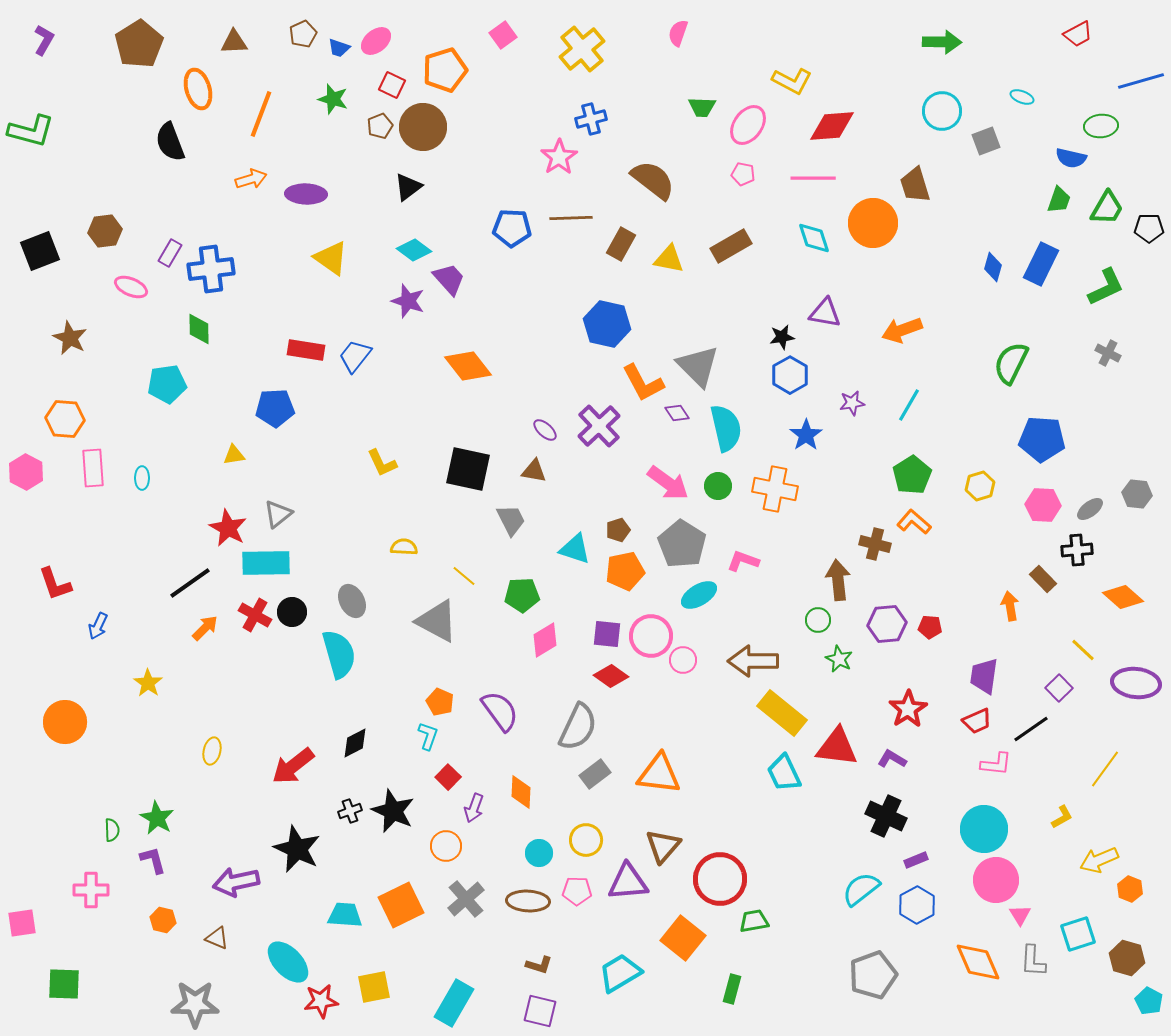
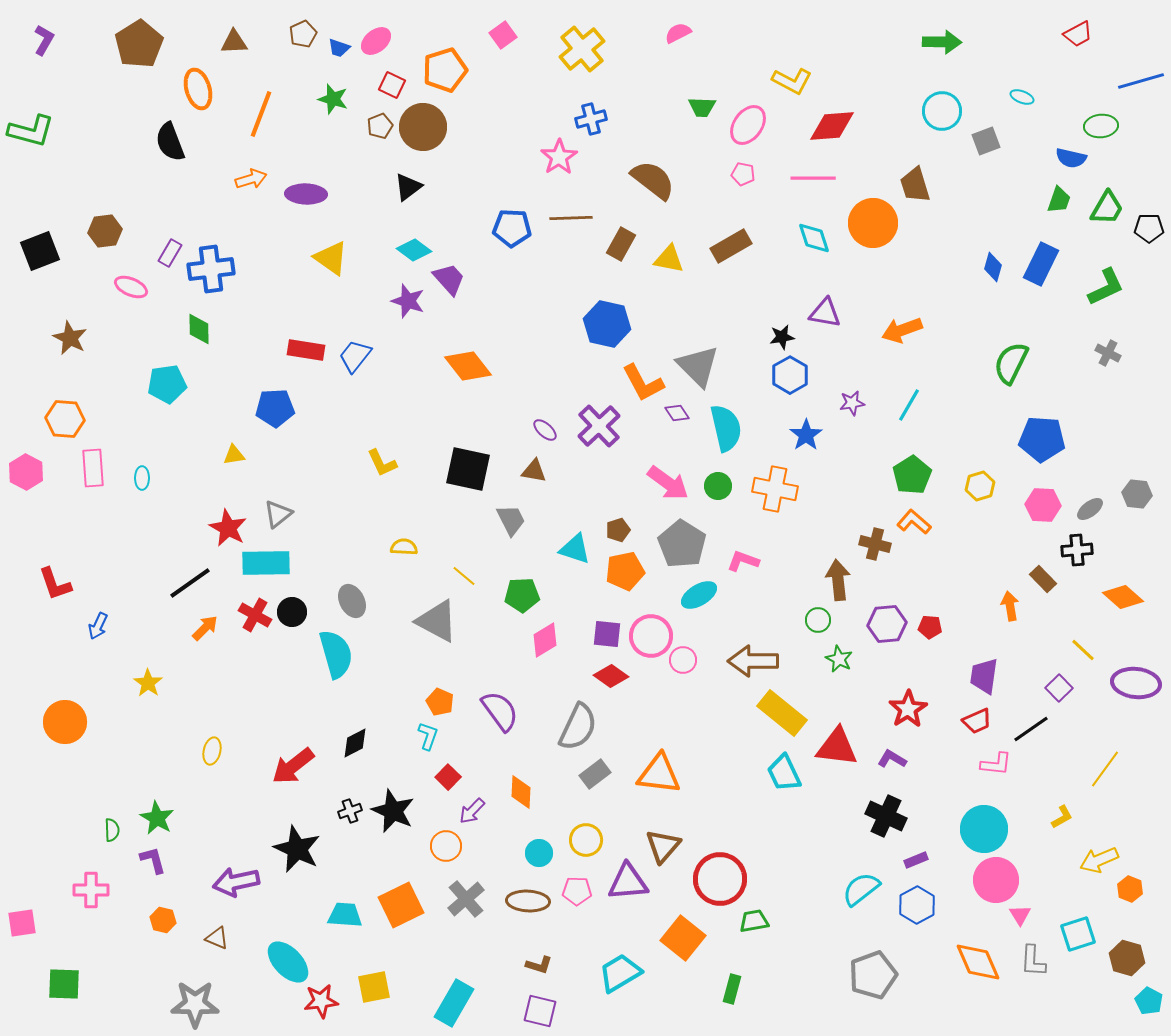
pink semicircle at (678, 33): rotated 44 degrees clockwise
cyan semicircle at (339, 654): moved 3 px left
purple arrow at (474, 808): moved 2 px left, 3 px down; rotated 24 degrees clockwise
